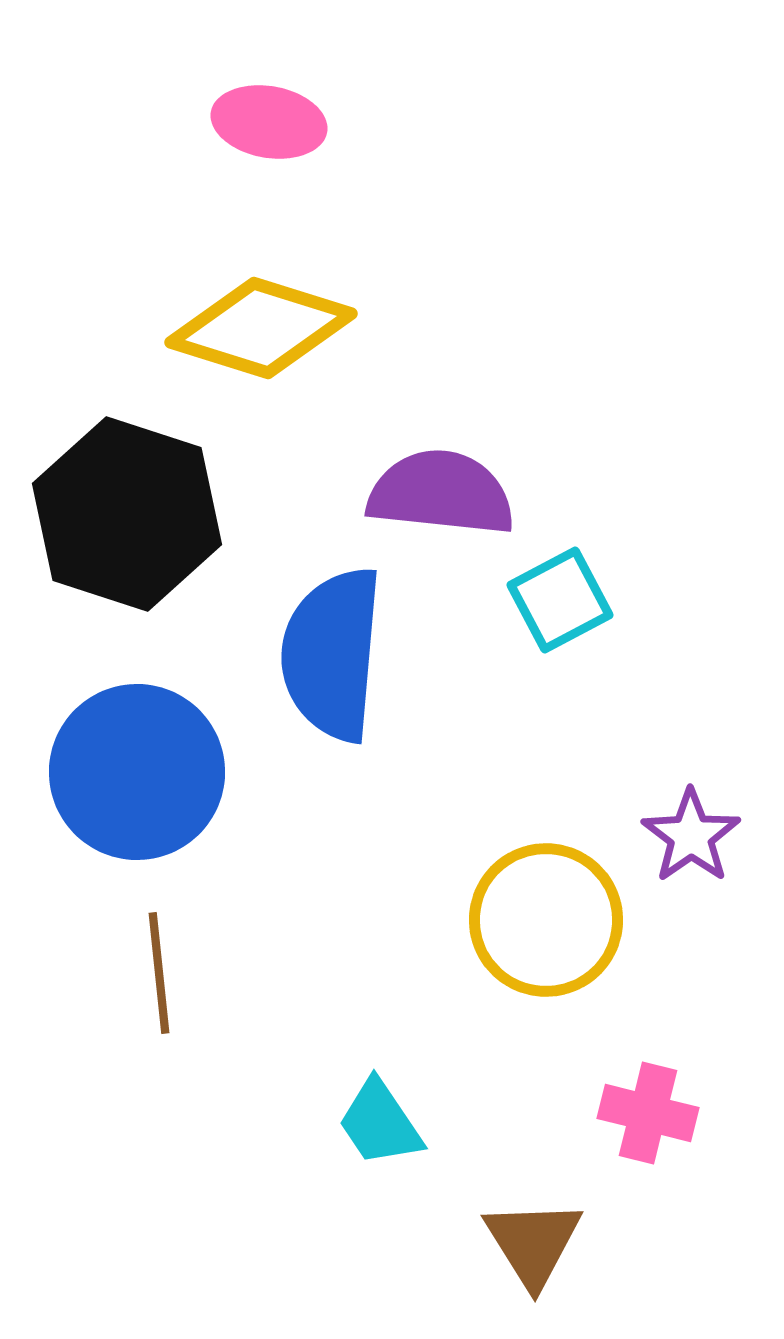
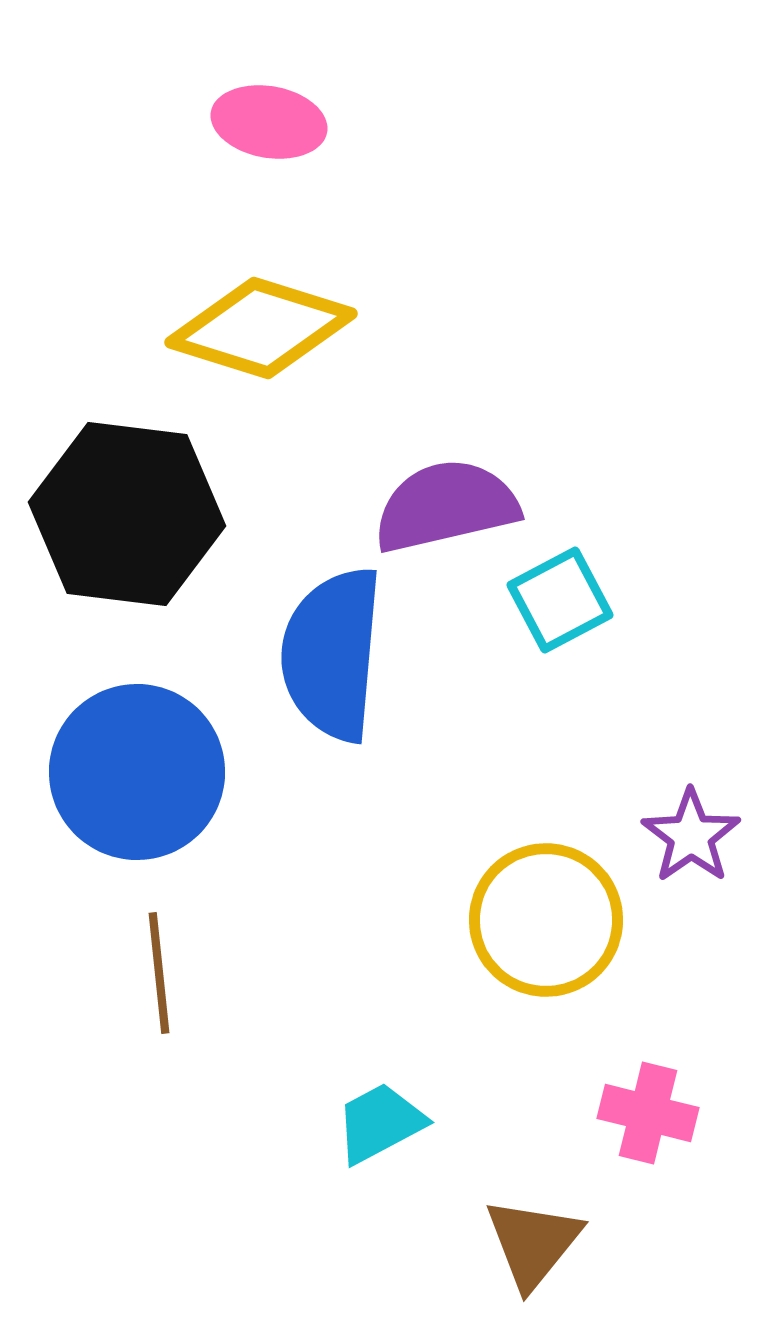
purple semicircle: moved 5 px right, 13 px down; rotated 19 degrees counterclockwise
black hexagon: rotated 11 degrees counterclockwise
cyan trapezoid: rotated 96 degrees clockwise
brown triangle: rotated 11 degrees clockwise
